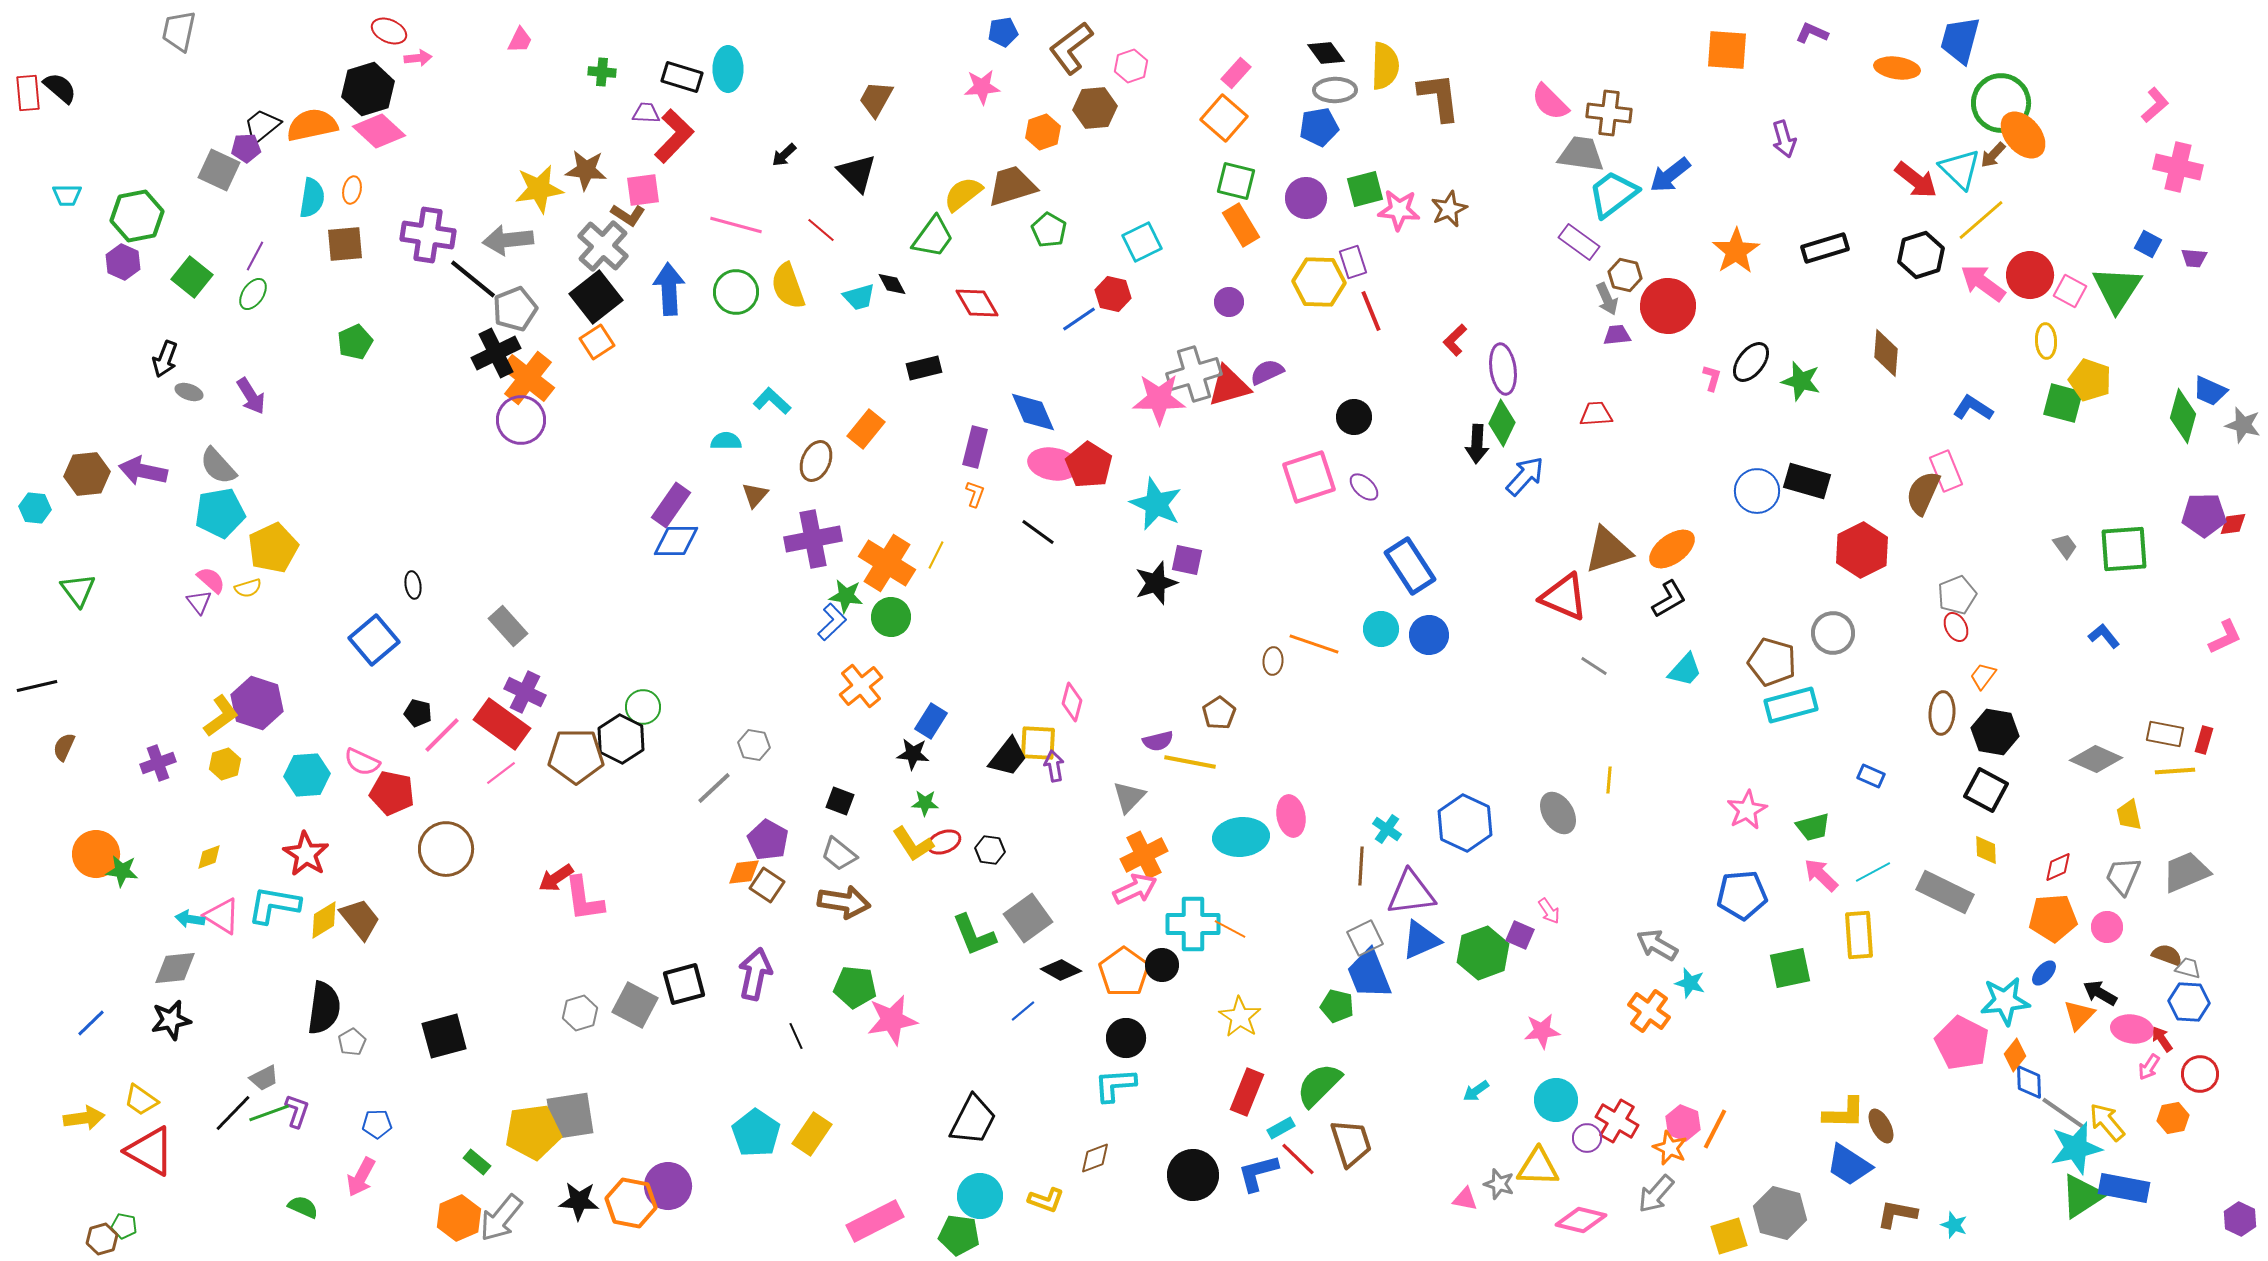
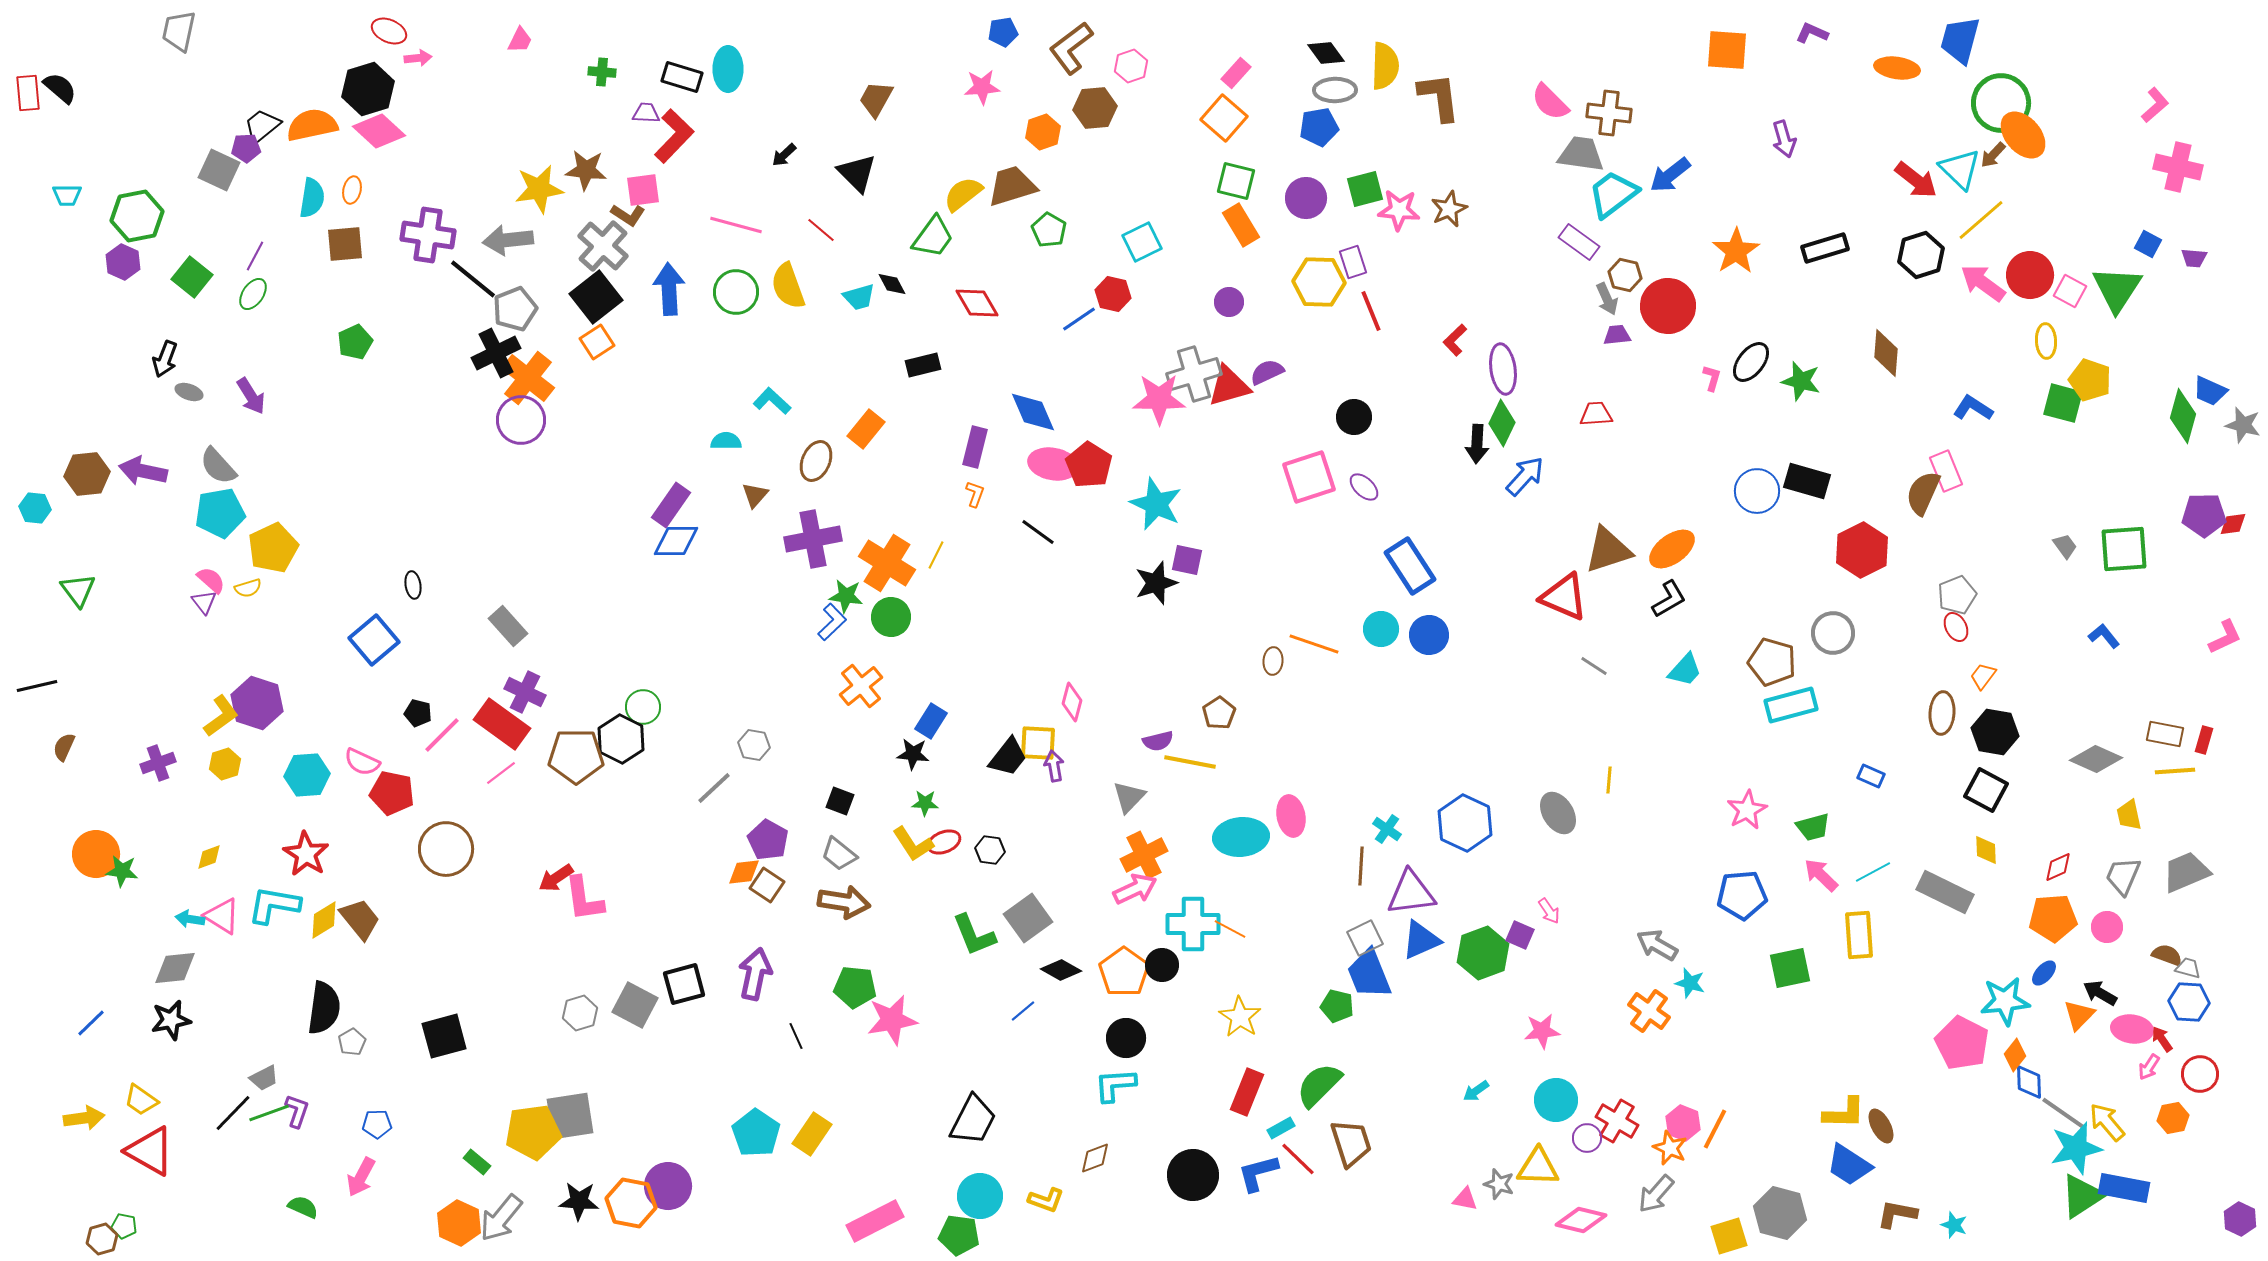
black rectangle at (924, 368): moved 1 px left, 3 px up
purple triangle at (199, 602): moved 5 px right
orange hexagon at (459, 1218): moved 5 px down; rotated 12 degrees counterclockwise
